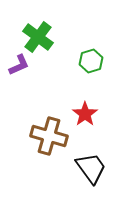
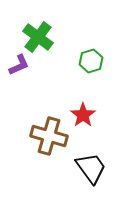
red star: moved 2 px left, 1 px down
